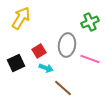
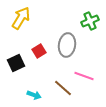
green cross: moved 1 px up
pink line: moved 6 px left, 17 px down
cyan arrow: moved 12 px left, 27 px down
